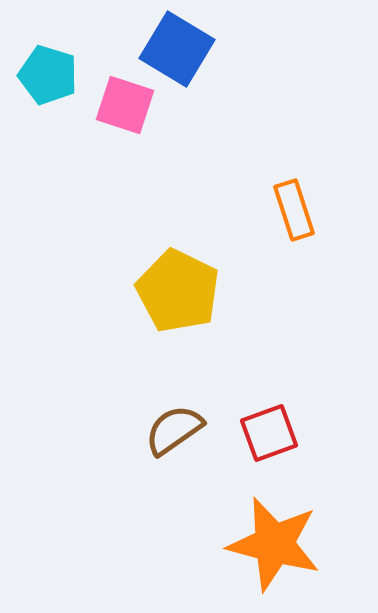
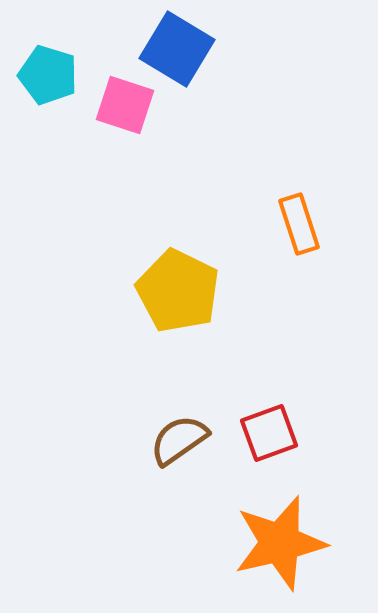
orange rectangle: moved 5 px right, 14 px down
brown semicircle: moved 5 px right, 10 px down
orange star: moved 6 px right, 1 px up; rotated 28 degrees counterclockwise
